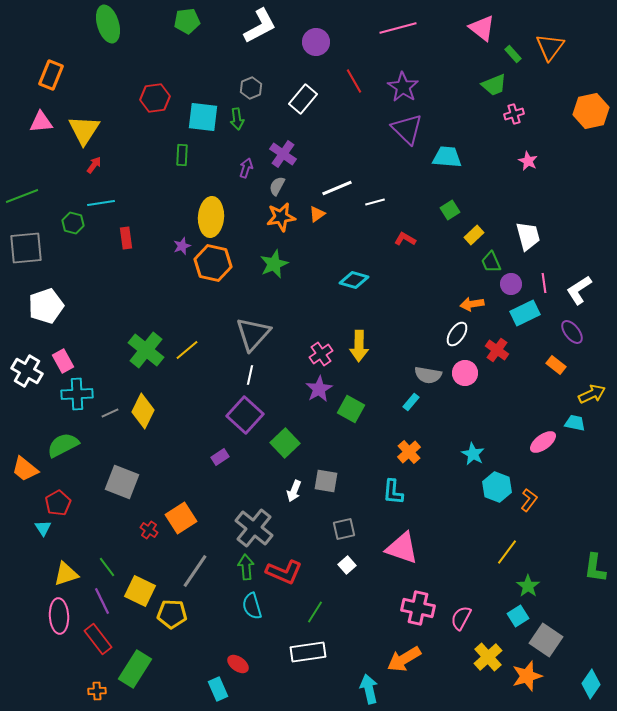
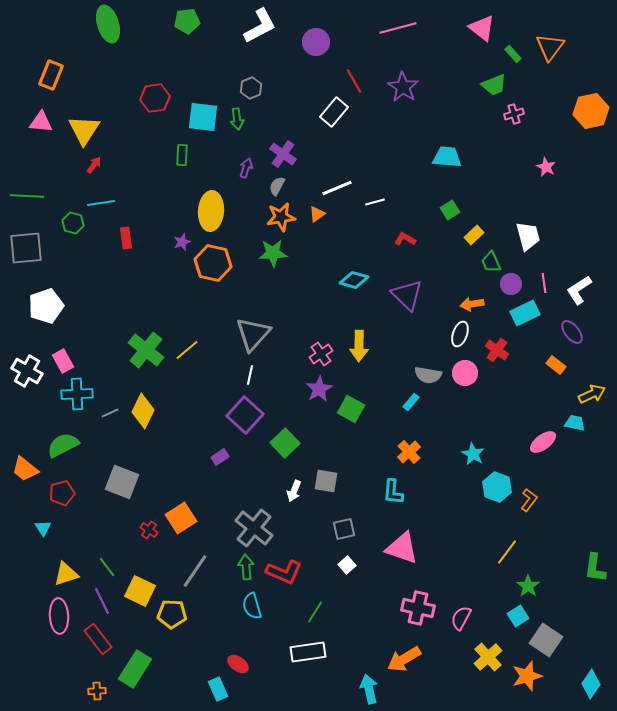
white rectangle at (303, 99): moved 31 px right, 13 px down
pink triangle at (41, 122): rotated 10 degrees clockwise
purple triangle at (407, 129): moved 166 px down
pink star at (528, 161): moved 18 px right, 6 px down
green line at (22, 196): moved 5 px right; rotated 24 degrees clockwise
yellow ellipse at (211, 217): moved 6 px up
purple star at (182, 246): moved 4 px up
green star at (274, 264): moved 1 px left, 11 px up; rotated 20 degrees clockwise
white ellipse at (457, 334): moved 3 px right; rotated 15 degrees counterclockwise
red pentagon at (58, 503): moved 4 px right, 10 px up; rotated 15 degrees clockwise
